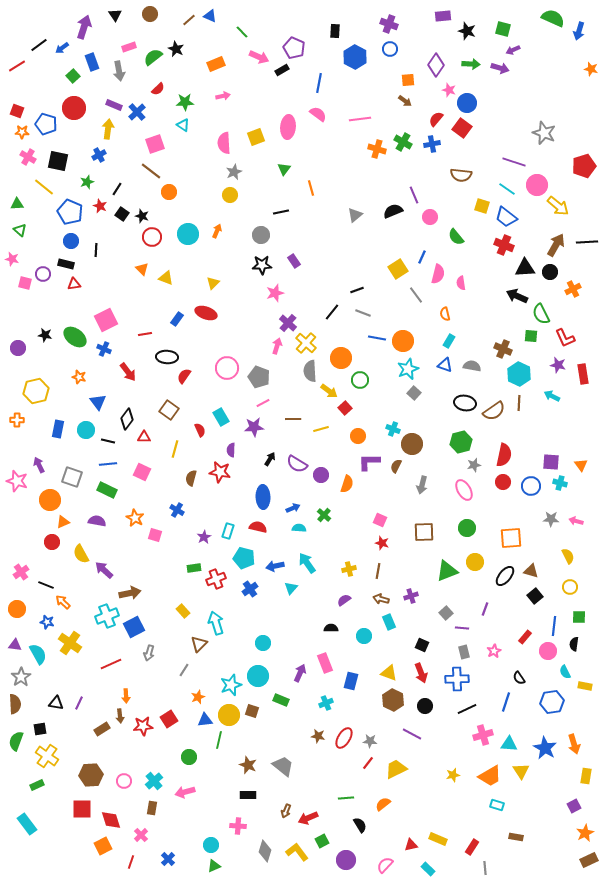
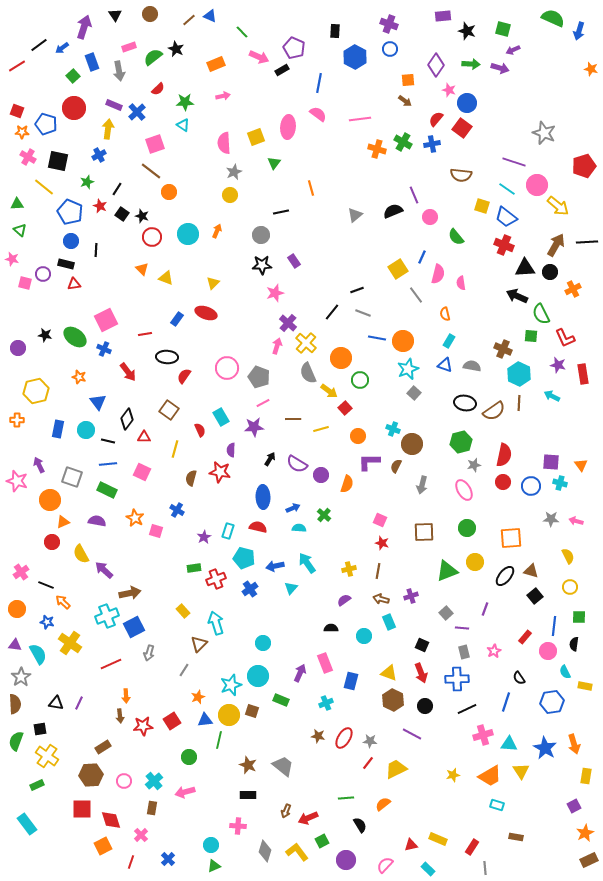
green triangle at (284, 169): moved 10 px left, 6 px up
gray semicircle at (310, 371): moved 2 px left, 2 px down; rotated 20 degrees counterclockwise
pink square at (155, 535): moved 1 px right, 4 px up
red square at (169, 719): moved 3 px right, 2 px down
brown rectangle at (102, 729): moved 1 px right, 18 px down
